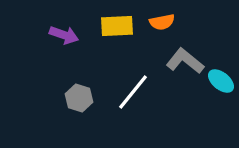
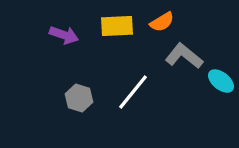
orange semicircle: rotated 20 degrees counterclockwise
gray L-shape: moved 1 px left, 5 px up
